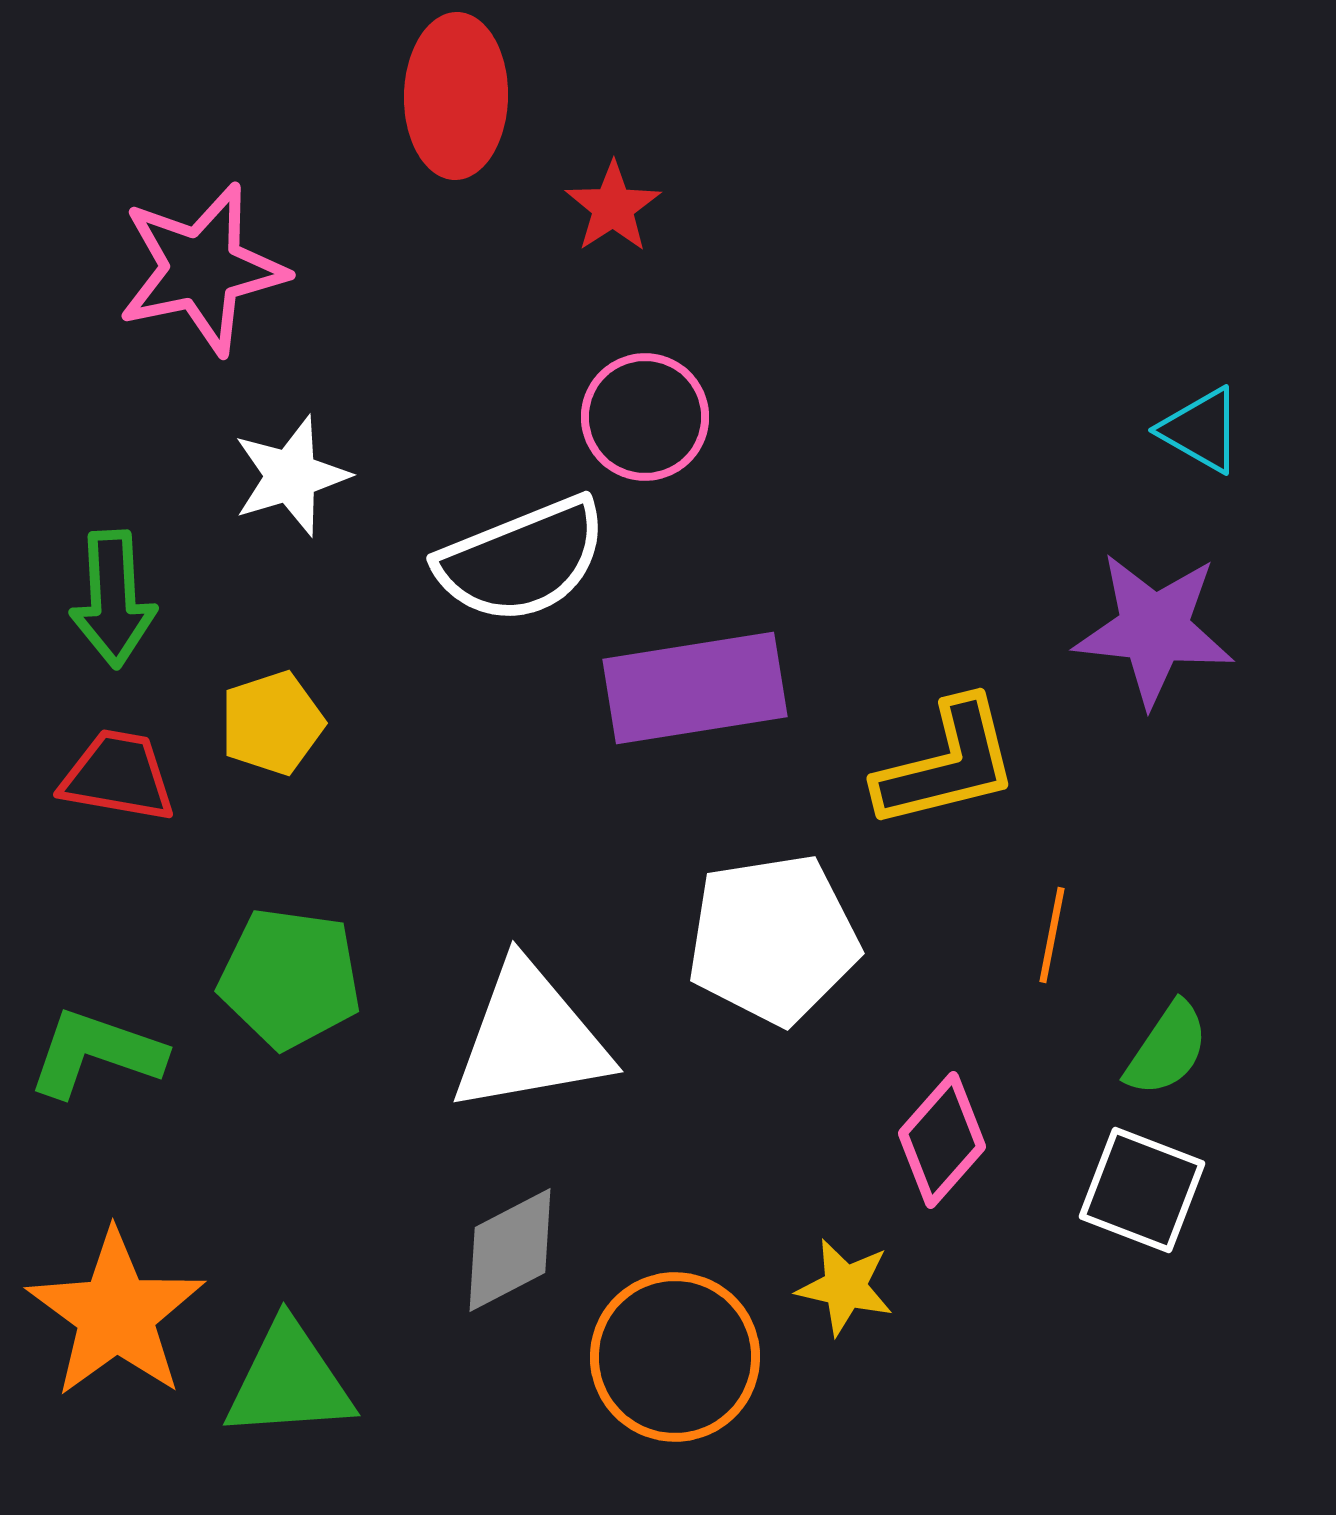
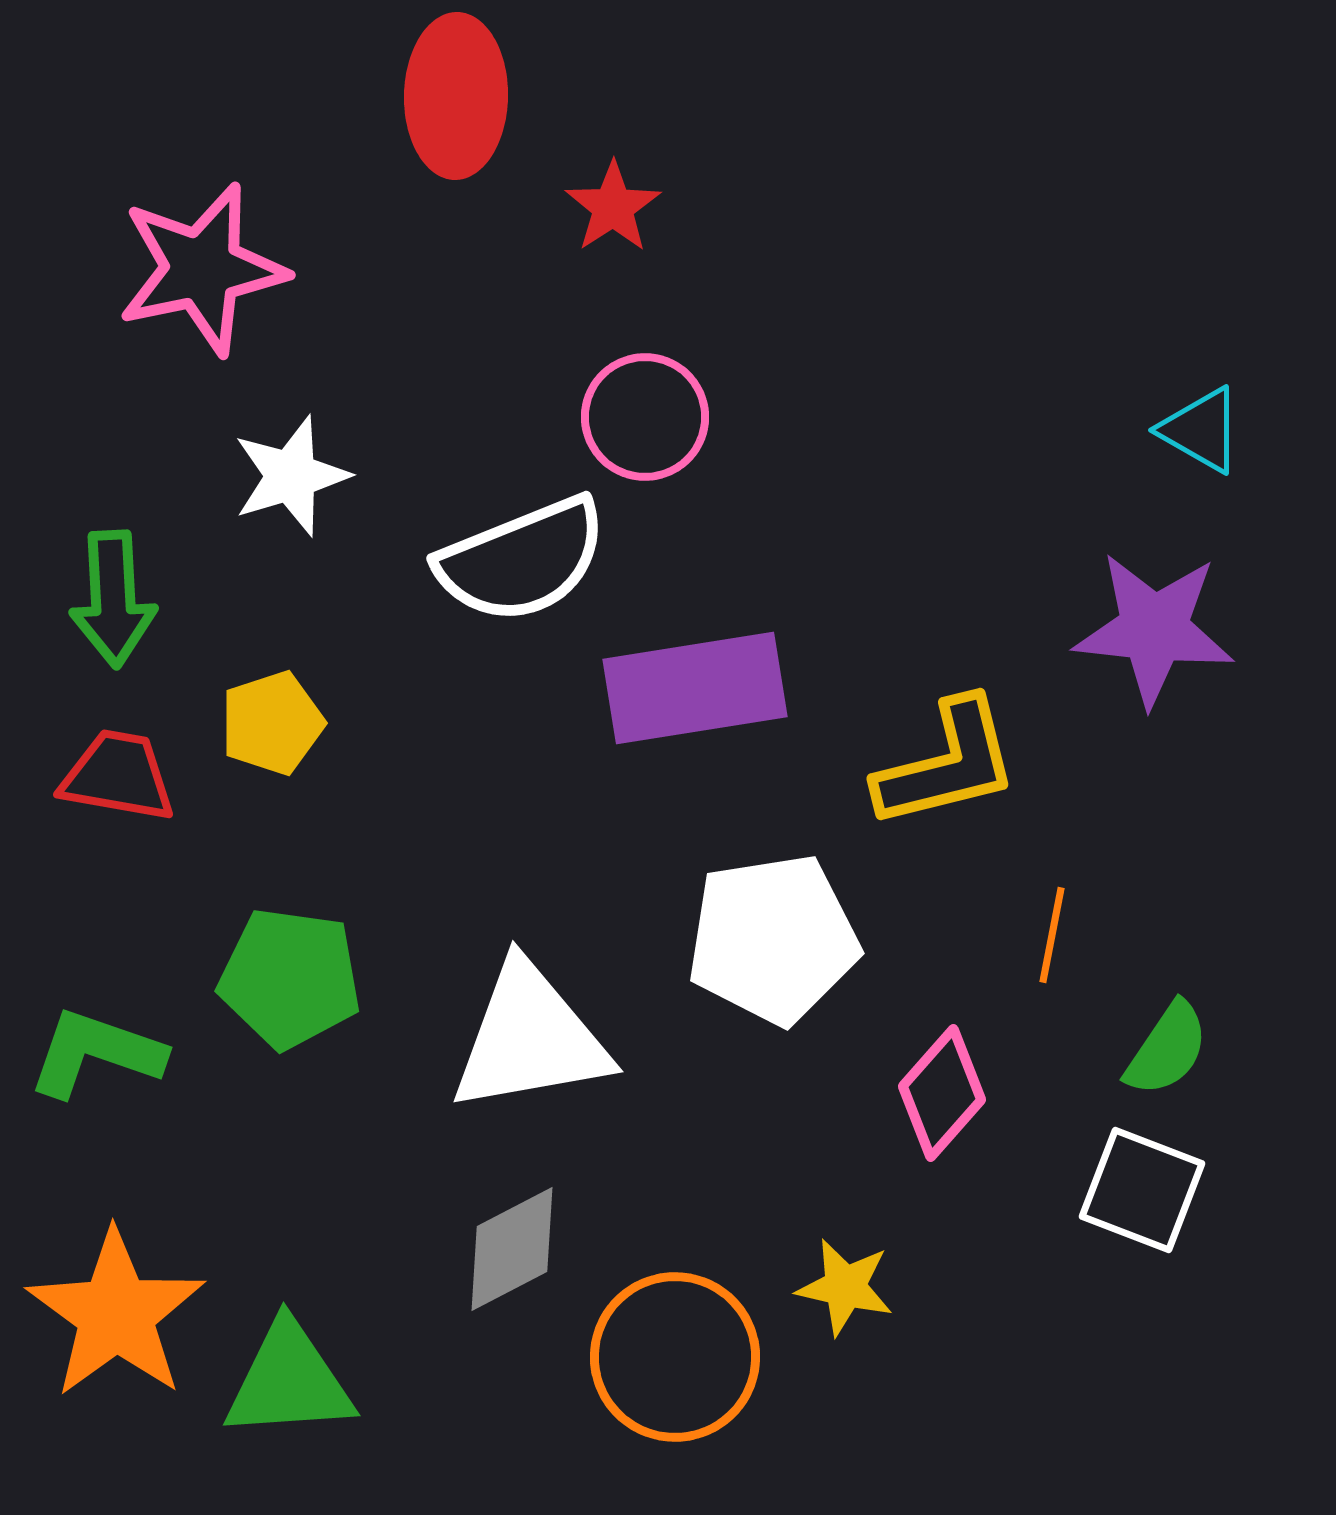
pink diamond: moved 47 px up
gray diamond: moved 2 px right, 1 px up
